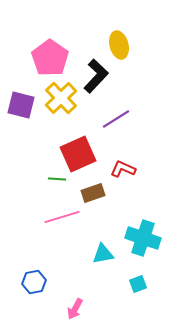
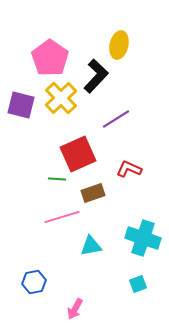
yellow ellipse: rotated 28 degrees clockwise
red L-shape: moved 6 px right
cyan triangle: moved 12 px left, 8 px up
